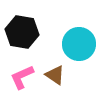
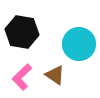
pink L-shape: rotated 20 degrees counterclockwise
